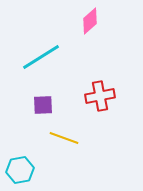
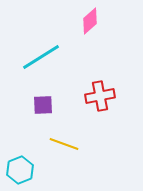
yellow line: moved 6 px down
cyan hexagon: rotated 12 degrees counterclockwise
